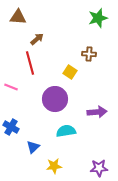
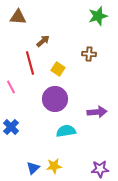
green star: moved 2 px up
brown arrow: moved 6 px right, 2 px down
yellow square: moved 12 px left, 3 px up
pink line: rotated 40 degrees clockwise
blue cross: rotated 14 degrees clockwise
blue triangle: moved 21 px down
purple star: moved 1 px right, 1 px down
